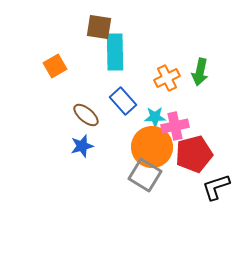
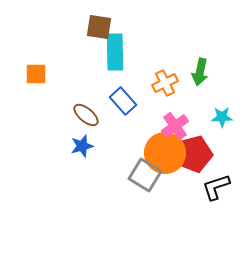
orange square: moved 19 px left, 8 px down; rotated 30 degrees clockwise
orange cross: moved 2 px left, 5 px down
cyan star: moved 67 px right
pink cross: rotated 24 degrees counterclockwise
orange circle: moved 13 px right, 6 px down
